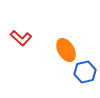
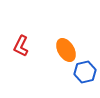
red L-shape: moved 8 px down; rotated 75 degrees clockwise
